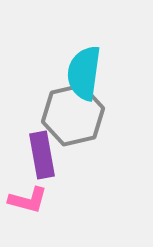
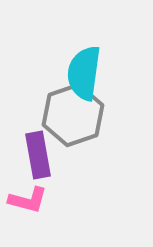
gray hexagon: rotated 6 degrees counterclockwise
purple rectangle: moved 4 px left
